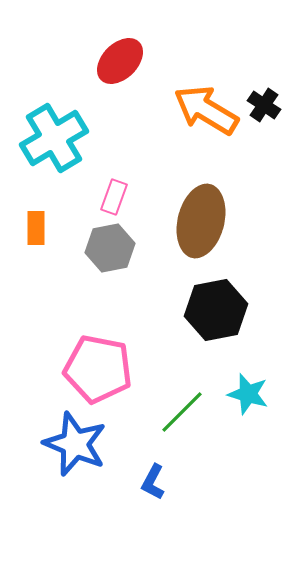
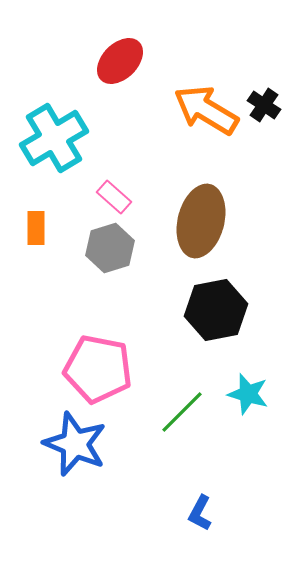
pink rectangle: rotated 68 degrees counterclockwise
gray hexagon: rotated 6 degrees counterclockwise
blue L-shape: moved 47 px right, 31 px down
